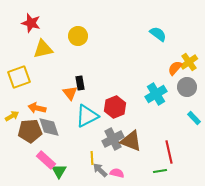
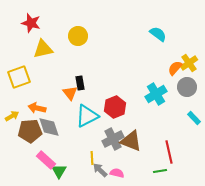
yellow cross: moved 1 px down
